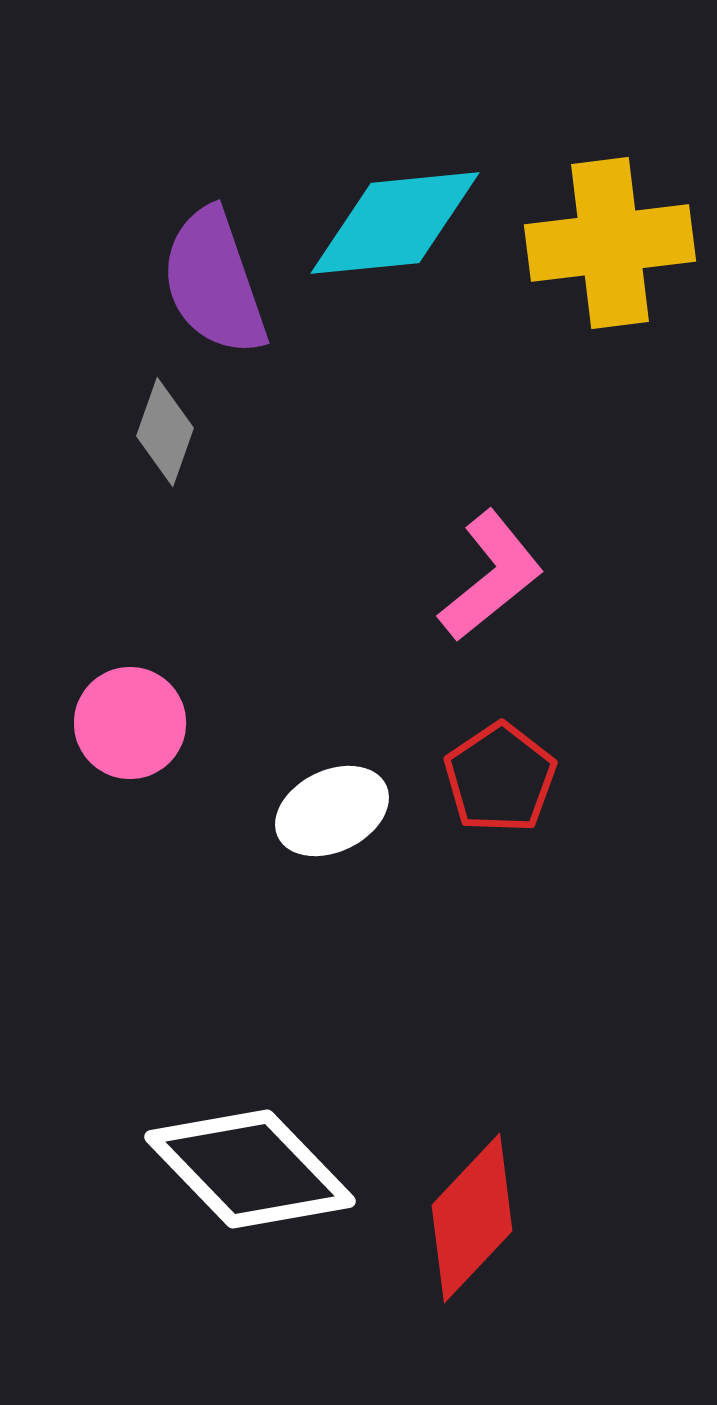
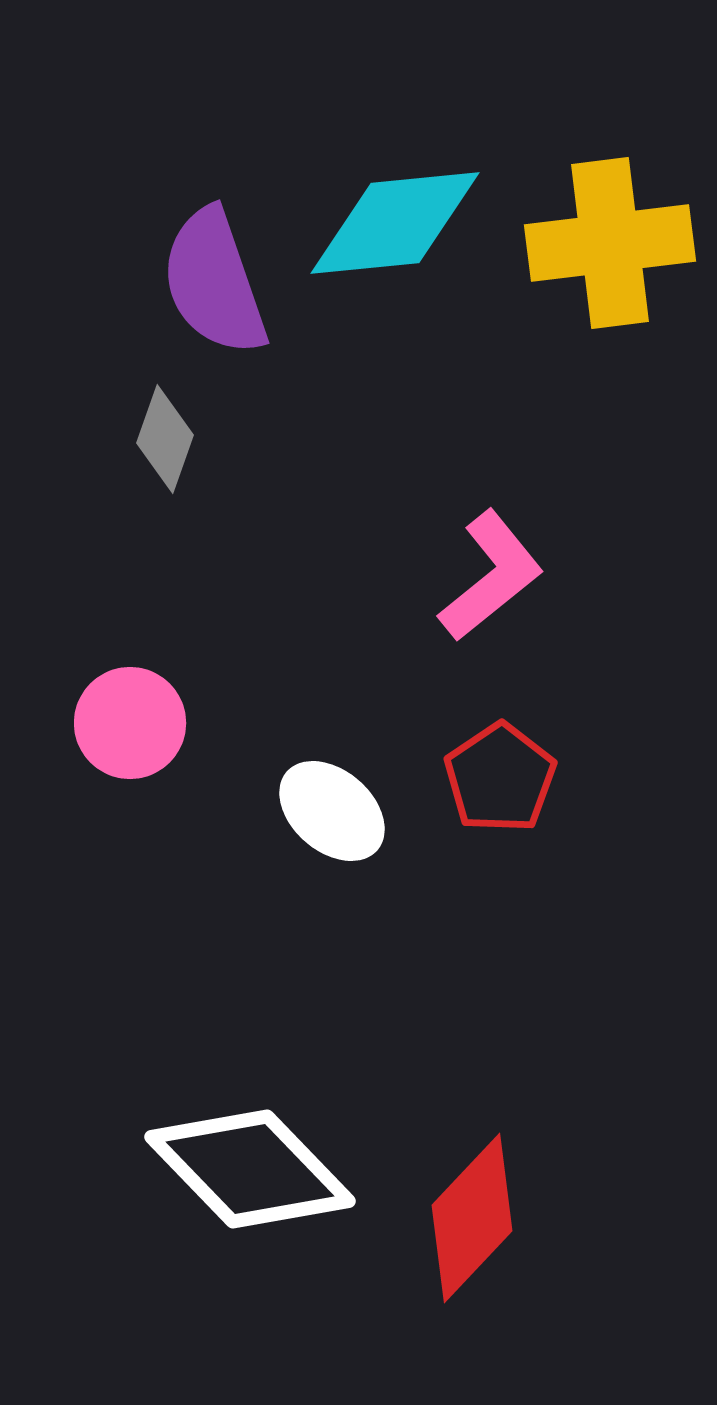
gray diamond: moved 7 px down
white ellipse: rotated 67 degrees clockwise
